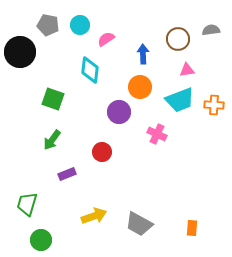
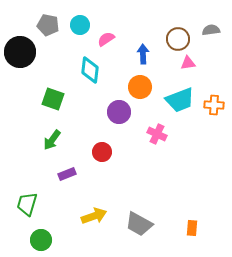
pink triangle: moved 1 px right, 7 px up
